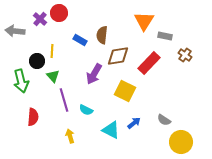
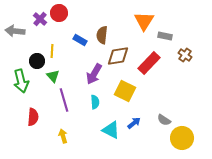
cyan semicircle: moved 9 px right, 8 px up; rotated 120 degrees counterclockwise
yellow arrow: moved 7 px left
yellow circle: moved 1 px right, 4 px up
